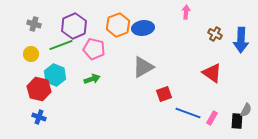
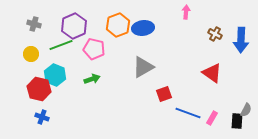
blue cross: moved 3 px right
